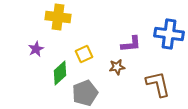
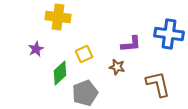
brown star: rotated 21 degrees clockwise
